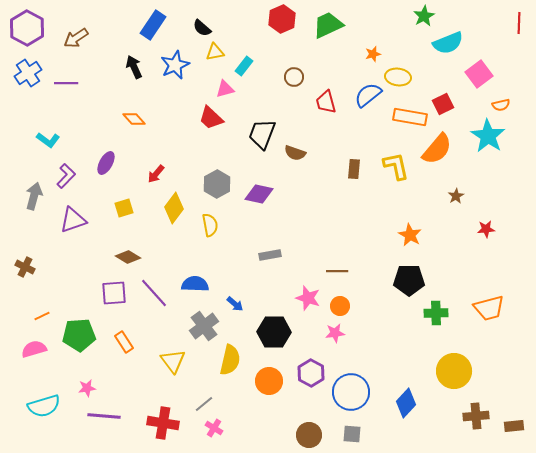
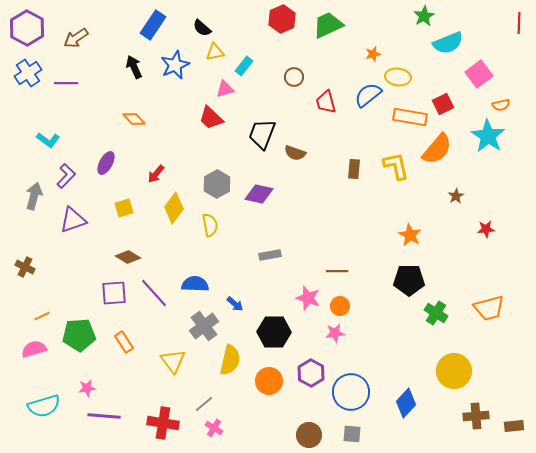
green cross at (436, 313): rotated 35 degrees clockwise
